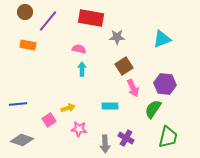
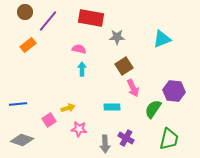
orange rectangle: rotated 49 degrees counterclockwise
purple hexagon: moved 9 px right, 7 px down
cyan rectangle: moved 2 px right, 1 px down
green trapezoid: moved 1 px right, 2 px down
